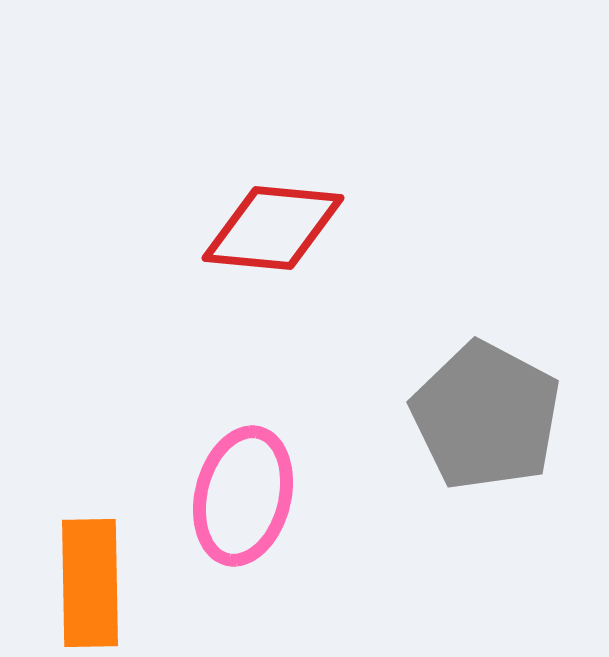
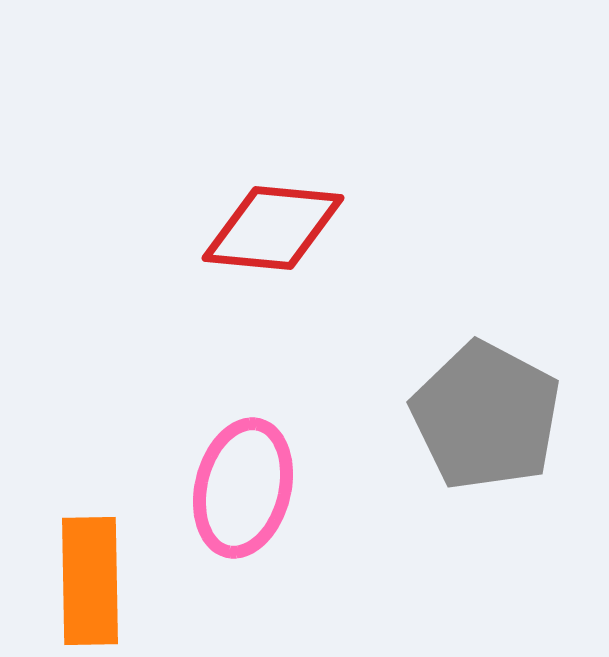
pink ellipse: moved 8 px up
orange rectangle: moved 2 px up
